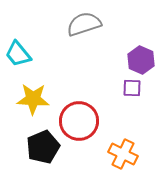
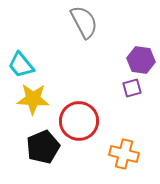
gray semicircle: moved 2 px up; rotated 80 degrees clockwise
cyan trapezoid: moved 3 px right, 11 px down
purple hexagon: rotated 16 degrees counterclockwise
purple square: rotated 18 degrees counterclockwise
orange cross: moved 1 px right; rotated 12 degrees counterclockwise
